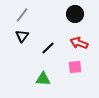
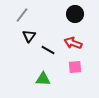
black triangle: moved 7 px right
red arrow: moved 6 px left
black line: moved 2 px down; rotated 72 degrees clockwise
